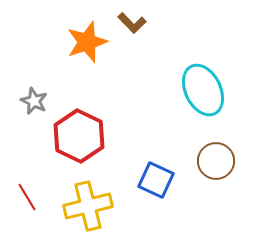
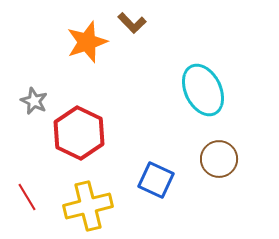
red hexagon: moved 3 px up
brown circle: moved 3 px right, 2 px up
